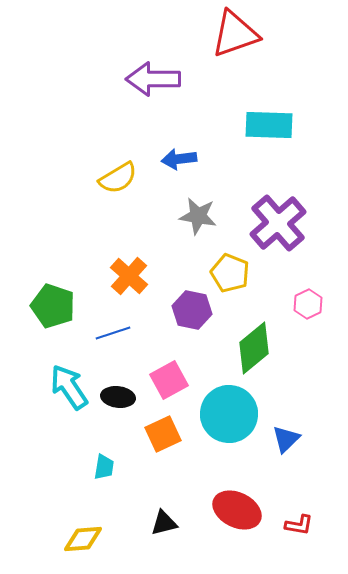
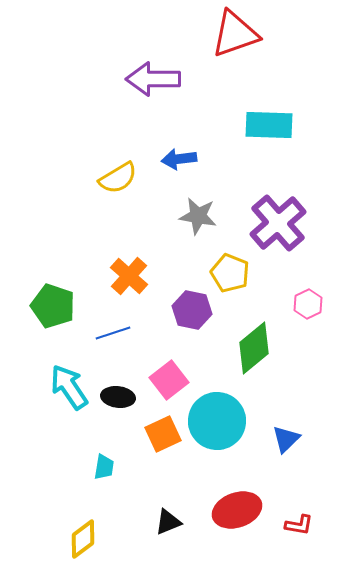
pink square: rotated 9 degrees counterclockwise
cyan circle: moved 12 px left, 7 px down
red ellipse: rotated 45 degrees counterclockwise
black triangle: moved 4 px right, 1 px up; rotated 8 degrees counterclockwise
yellow diamond: rotated 33 degrees counterclockwise
